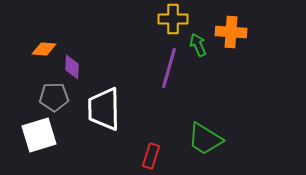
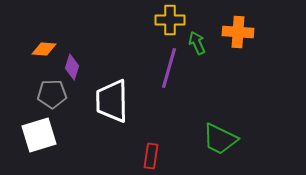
yellow cross: moved 3 px left, 1 px down
orange cross: moved 7 px right
green arrow: moved 1 px left, 2 px up
purple diamond: rotated 15 degrees clockwise
gray pentagon: moved 2 px left, 3 px up
white trapezoid: moved 8 px right, 8 px up
green trapezoid: moved 15 px right; rotated 6 degrees counterclockwise
red rectangle: rotated 10 degrees counterclockwise
